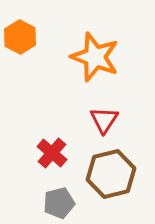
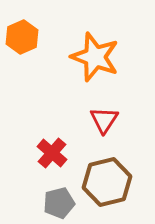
orange hexagon: moved 2 px right; rotated 8 degrees clockwise
brown hexagon: moved 4 px left, 8 px down
